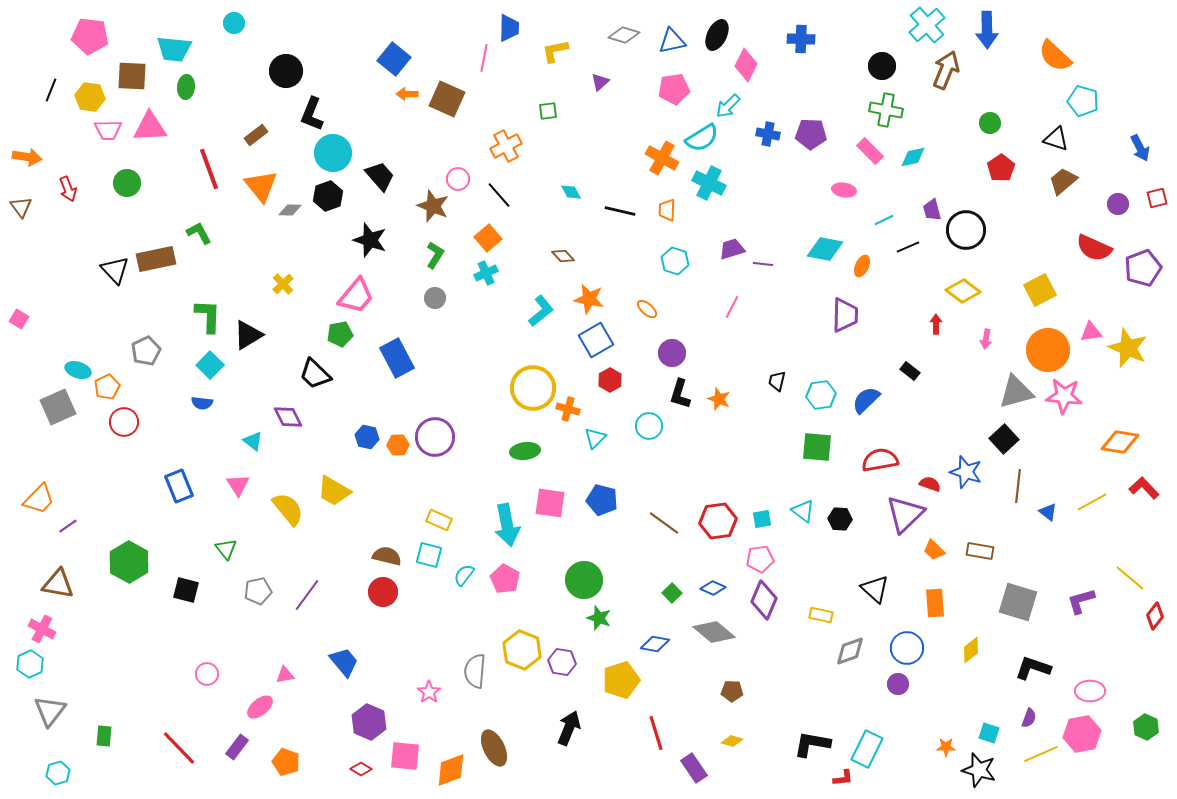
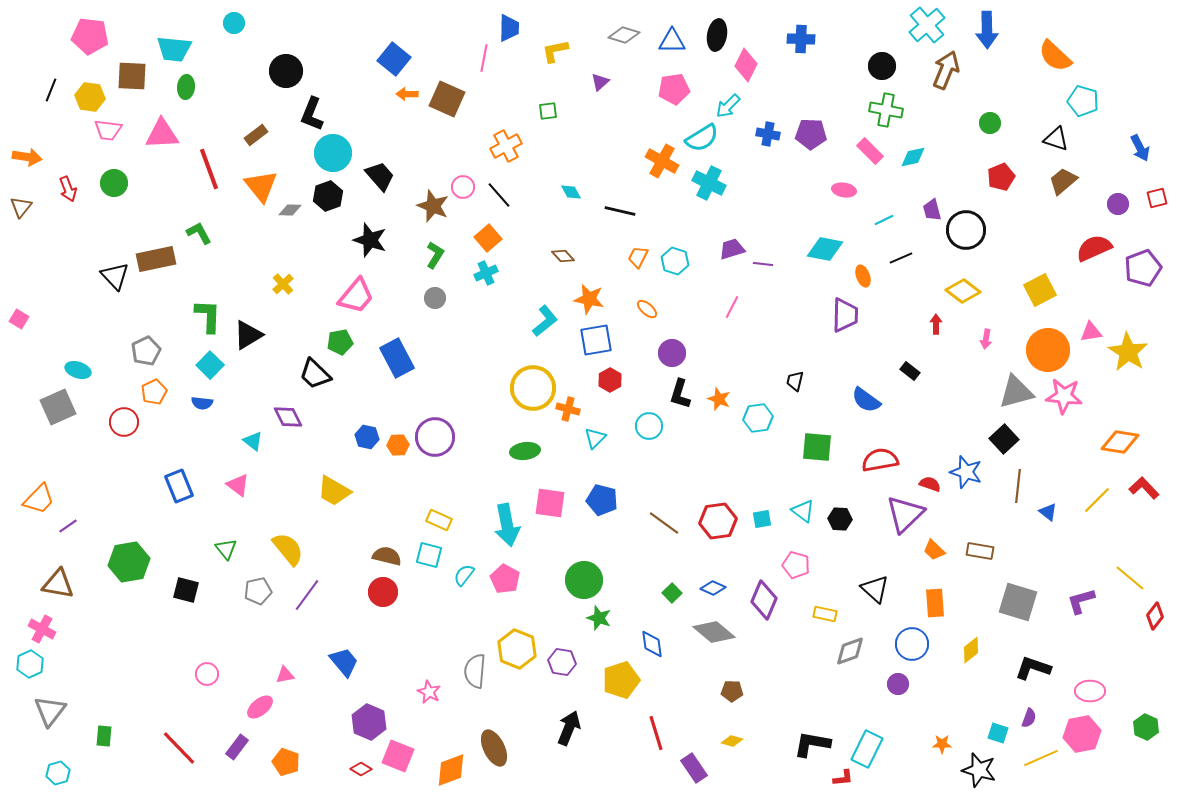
black ellipse at (717, 35): rotated 16 degrees counterclockwise
blue triangle at (672, 41): rotated 12 degrees clockwise
pink triangle at (150, 127): moved 12 px right, 7 px down
pink trapezoid at (108, 130): rotated 8 degrees clockwise
orange cross at (662, 158): moved 3 px down
red pentagon at (1001, 168): moved 9 px down; rotated 12 degrees clockwise
pink circle at (458, 179): moved 5 px right, 8 px down
green circle at (127, 183): moved 13 px left
brown triangle at (21, 207): rotated 15 degrees clockwise
orange trapezoid at (667, 210): moved 29 px left, 47 px down; rotated 25 degrees clockwise
black line at (908, 247): moved 7 px left, 11 px down
red semicircle at (1094, 248): rotated 132 degrees clockwise
orange ellipse at (862, 266): moved 1 px right, 10 px down; rotated 45 degrees counterclockwise
black triangle at (115, 270): moved 6 px down
cyan L-shape at (541, 311): moved 4 px right, 10 px down
green pentagon at (340, 334): moved 8 px down
blue square at (596, 340): rotated 20 degrees clockwise
yellow star at (1128, 348): moved 4 px down; rotated 9 degrees clockwise
black trapezoid at (777, 381): moved 18 px right
orange pentagon at (107, 387): moved 47 px right, 5 px down
cyan hexagon at (821, 395): moved 63 px left, 23 px down
blue semicircle at (866, 400): rotated 100 degrees counterclockwise
pink triangle at (238, 485): rotated 20 degrees counterclockwise
yellow line at (1092, 502): moved 5 px right, 2 px up; rotated 16 degrees counterclockwise
yellow semicircle at (288, 509): moved 40 px down
pink pentagon at (760, 559): moved 36 px right, 6 px down; rotated 24 degrees clockwise
green hexagon at (129, 562): rotated 21 degrees clockwise
yellow rectangle at (821, 615): moved 4 px right, 1 px up
blue diamond at (655, 644): moved 3 px left; rotated 72 degrees clockwise
blue circle at (907, 648): moved 5 px right, 4 px up
yellow hexagon at (522, 650): moved 5 px left, 1 px up
pink star at (429, 692): rotated 10 degrees counterclockwise
cyan square at (989, 733): moved 9 px right
orange star at (946, 747): moved 4 px left, 3 px up
yellow line at (1041, 754): moved 4 px down
pink square at (405, 756): moved 7 px left; rotated 16 degrees clockwise
